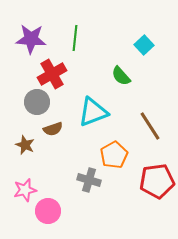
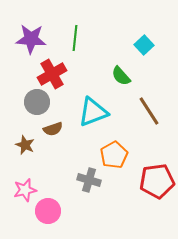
brown line: moved 1 px left, 15 px up
